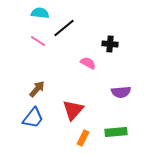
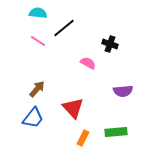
cyan semicircle: moved 2 px left
black cross: rotated 14 degrees clockwise
purple semicircle: moved 2 px right, 1 px up
red triangle: moved 2 px up; rotated 25 degrees counterclockwise
